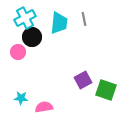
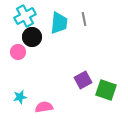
cyan cross: moved 2 px up
cyan star: moved 1 px left, 1 px up; rotated 16 degrees counterclockwise
